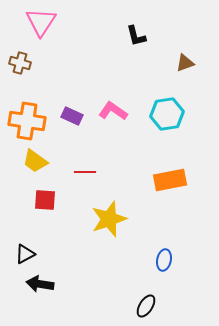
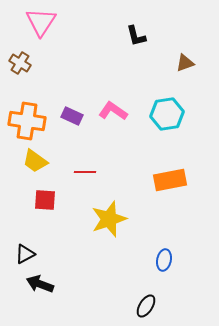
brown cross: rotated 15 degrees clockwise
black arrow: rotated 12 degrees clockwise
